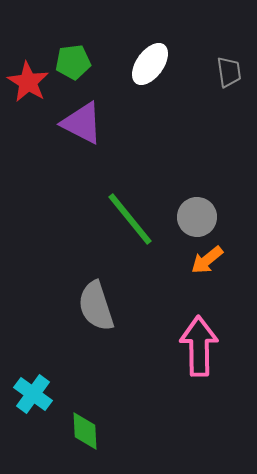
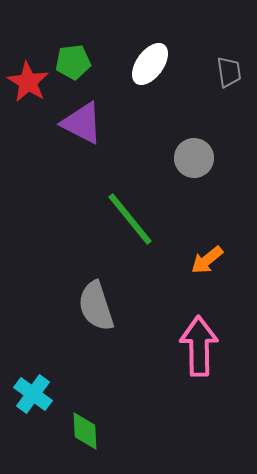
gray circle: moved 3 px left, 59 px up
